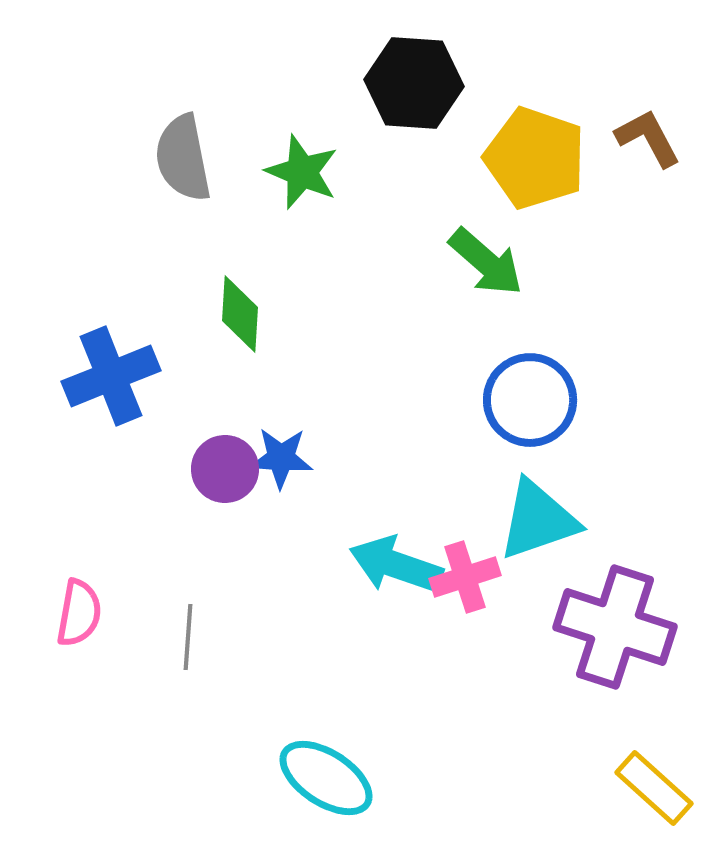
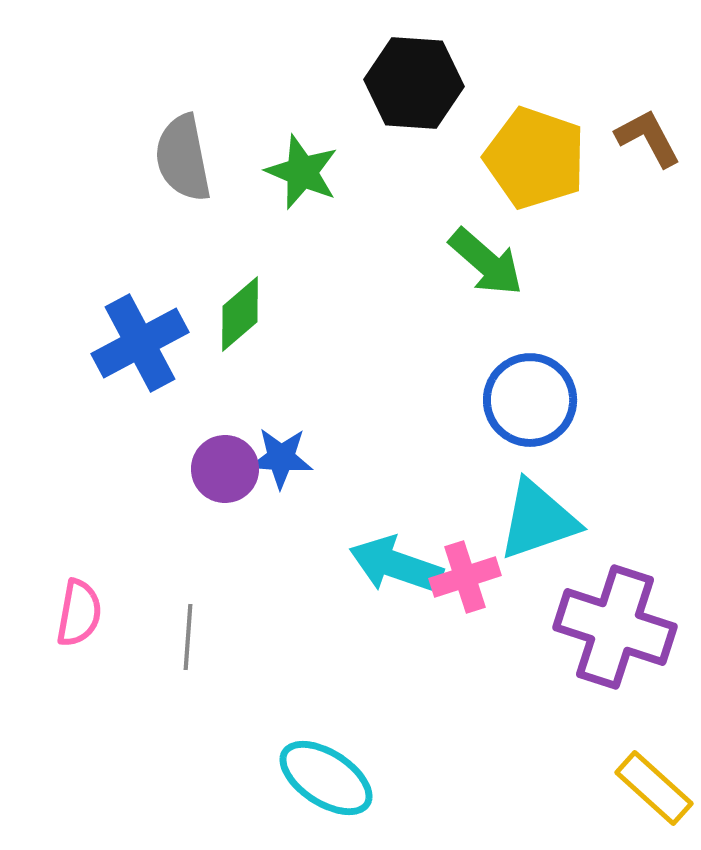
green diamond: rotated 46 degrees clockwise
blue cross: moved 29 px right, 33 px up; rotated 6 degrees counterclockwise
